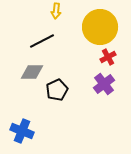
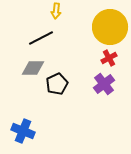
yellow circle: moved 10 px right
black line: moved 1 px left, 3 px up
red cross: moved 1 px right, 1 px down
gray diamond: moved 1 px right, 4 px up
black pentagon: moved 6 px up
blue cross: moved 1 px right
